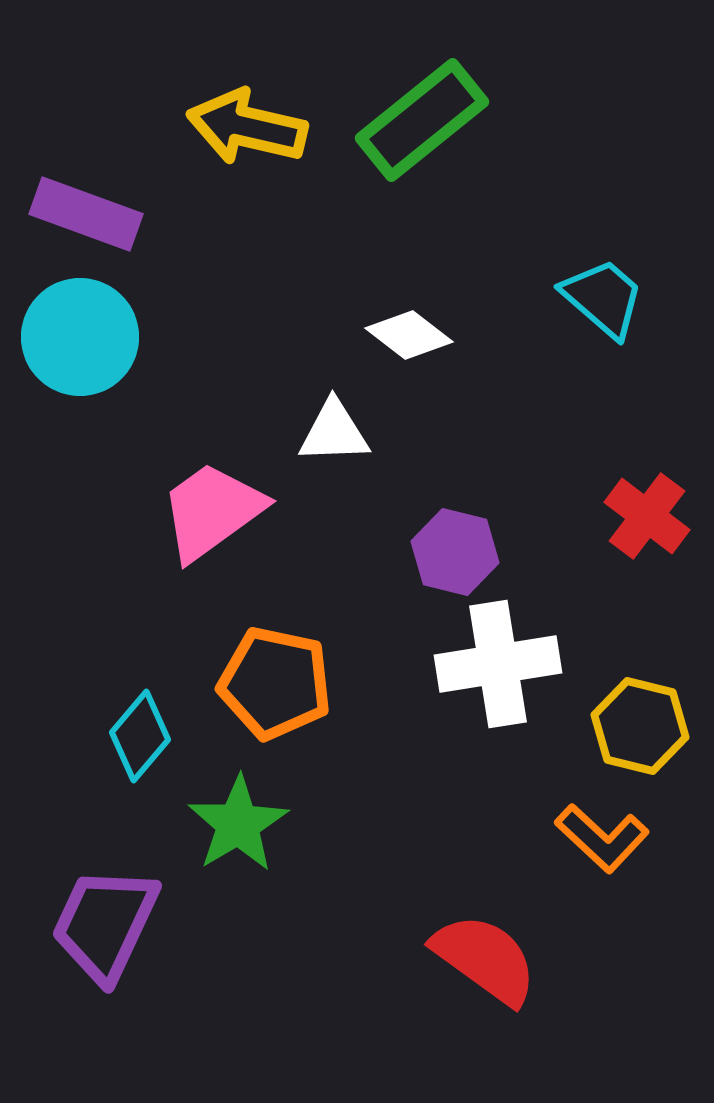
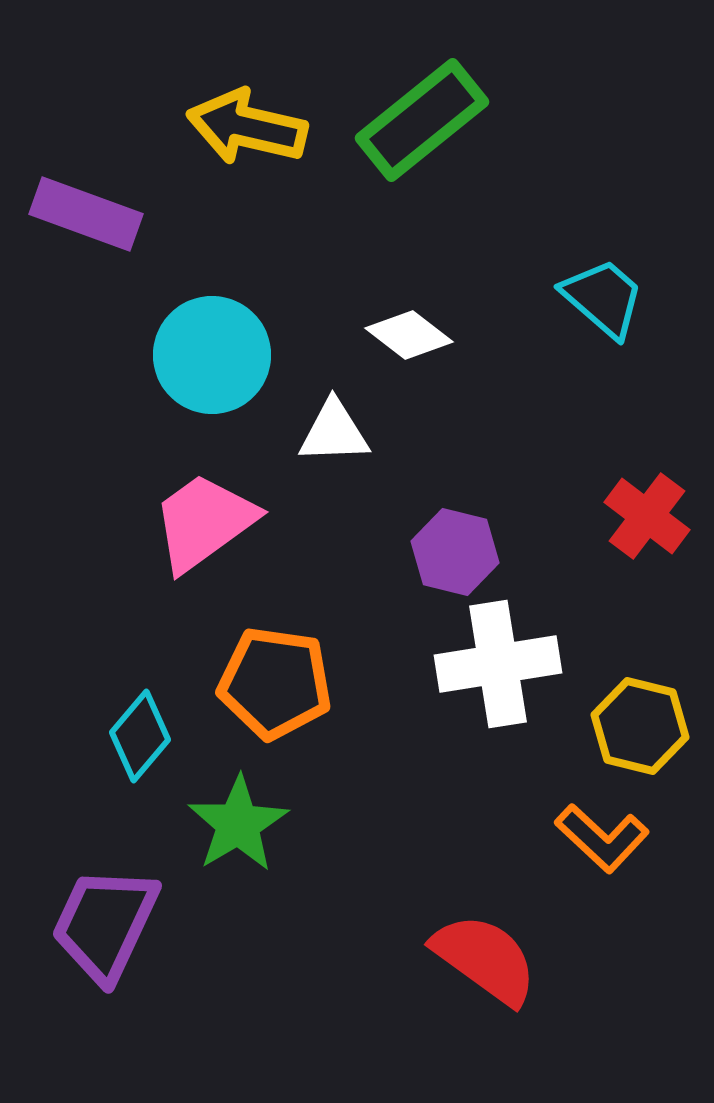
cyan circle: moved 132 px right, 18 px down
pink trapezoid: moved 8 px left, 11 px down
orange pentagon: rotated 4 degrees counterclockwise
